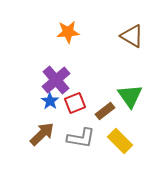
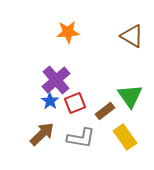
yellow rectangle: moved 5 px right, 4 px up; rotated 10 degrees clockwise
